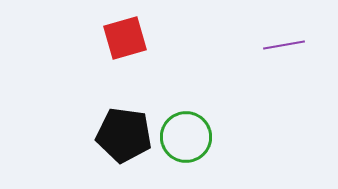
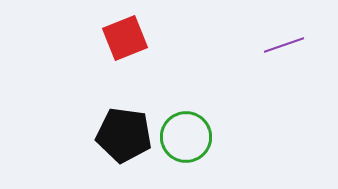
red square: rotated 6 degrees counterclockwise
purple line: rotated 9 degrees counterclockwise
